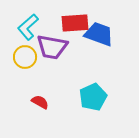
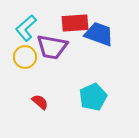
cyan L-shape: moved 2 px left, 1 px down
red semicircle: rotated 12 degrees clockwise
